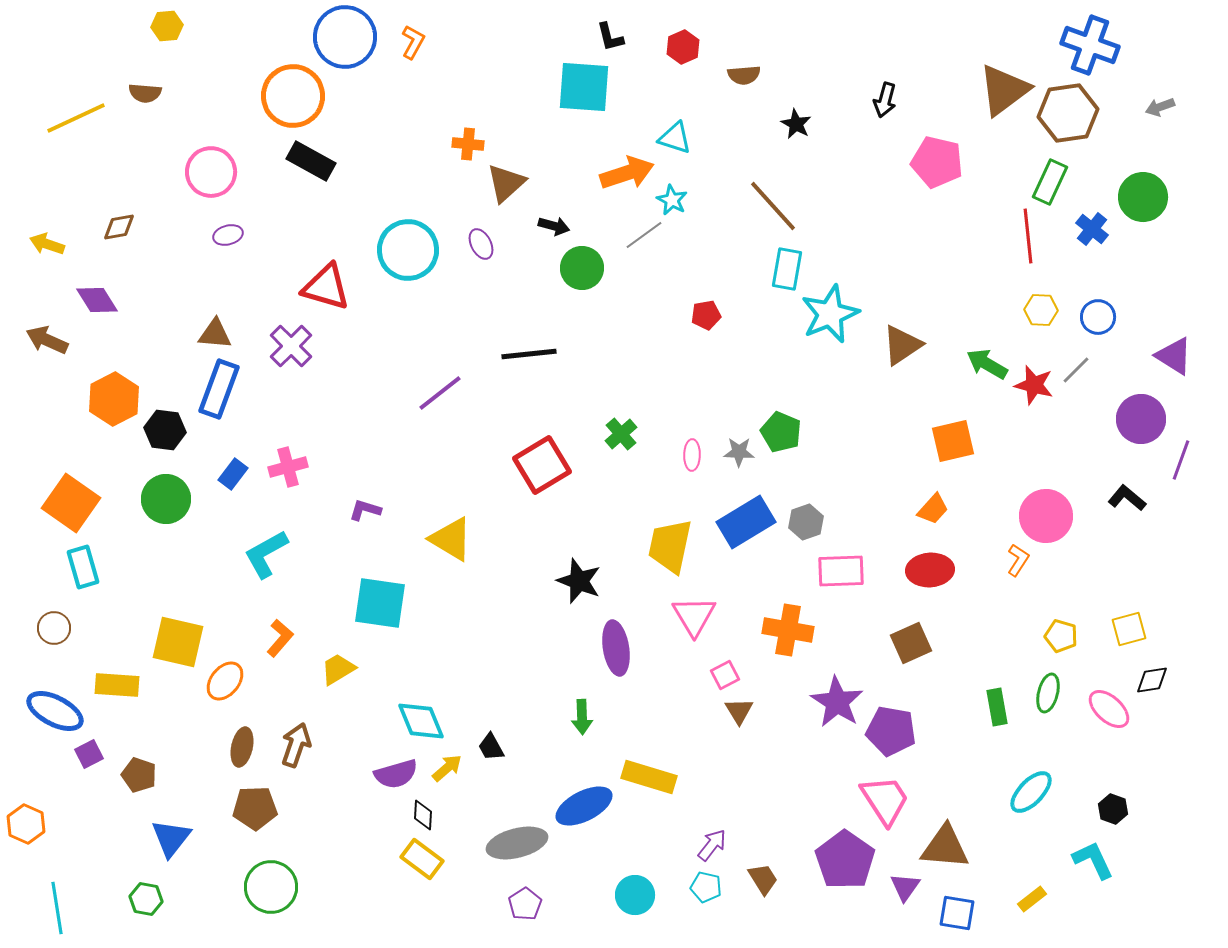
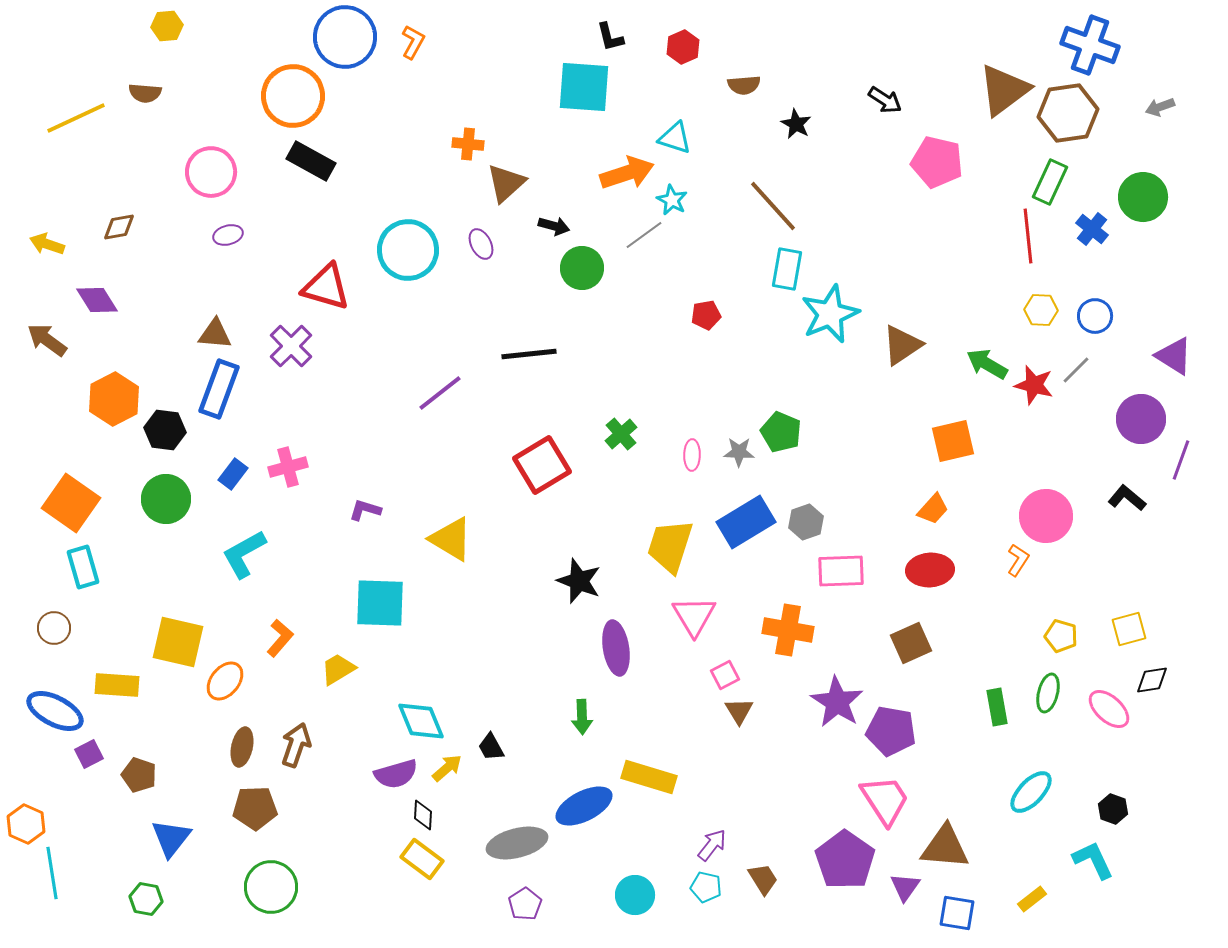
brown semicircle at (744, 75): moved 10 px down
black arrow at (885, 100): rotated 72 degrees counterclockwise
blue circle at (1098, 317): moved 3 px left, 1 px up
brown arrow at (47, 340): rotated 12 degrees clockwise
yellow trapezoid at (670, 546): rotated 6 degrees clockwise
cyan L-shape at (266, 554): moved 22 px left
cyan square at (380, 603): rotated 6 degrees counterclockwise
cyan line at (57, 908): moved 5 px left, 35 px up
